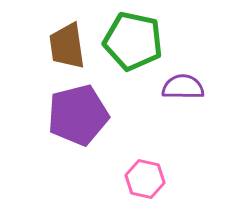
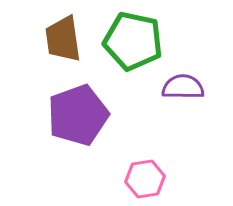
brown trapezoid: moved 4 px left, 7 px up
purple pentagon: rotated 6 degrees counterclockwise
pink hexagon: rotated 21 degrees counterclockwise
